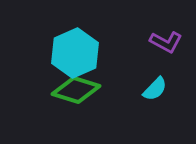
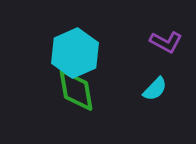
green diamond: rotated 63 degrees clockwise
